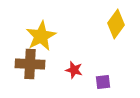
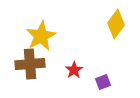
brown cross: rotated 8 degrees counterclockwise
red star: rotated 24 degrees clockwise
purple square: rotated 14 degrees counterclockwise
